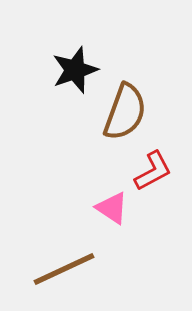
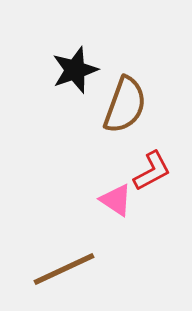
brown semicircle: moved 7 px up
red L-shape: moved 1 px left
pink triangle: moved 4 px right, 8 px up
